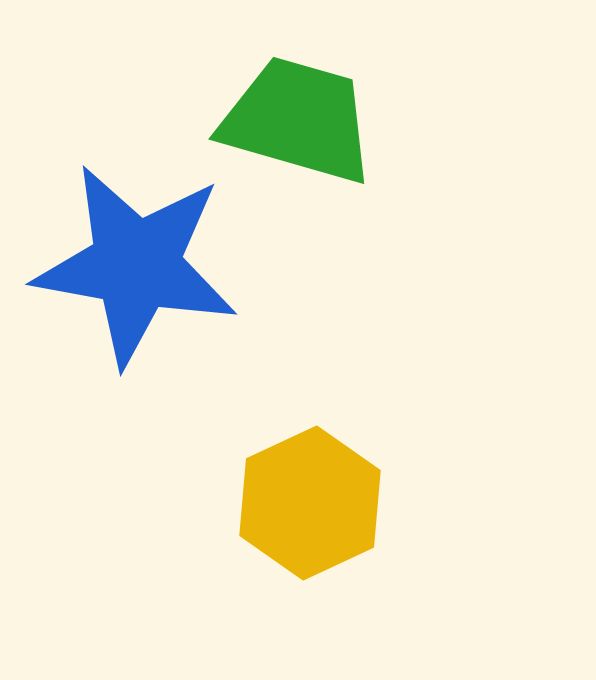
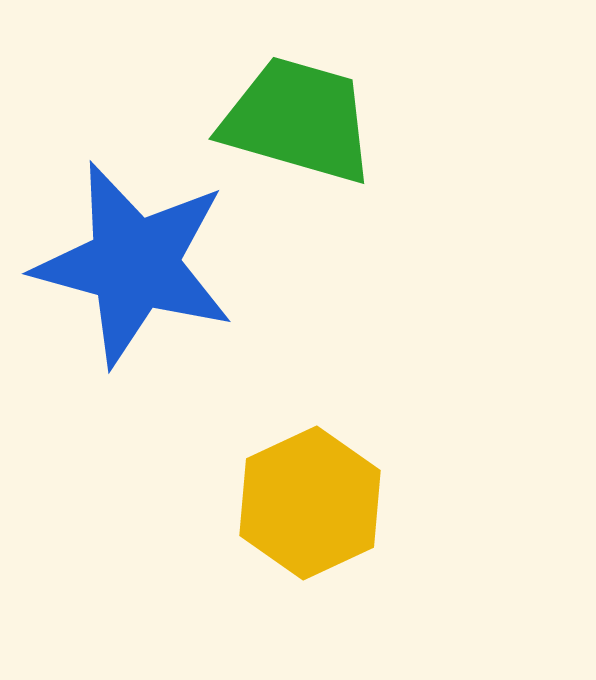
blue star: moved 2 px left, 1 px up; rotated 5 degrees clockwise
